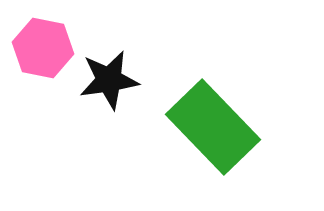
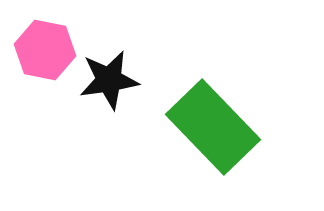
pink hexagon: moved 2 px right, 2 px down
